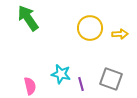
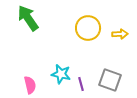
yellow circle: moved 2 px left
gray square: moved 1 px left, 1 px down
pink semicircle: moved 1 px up
